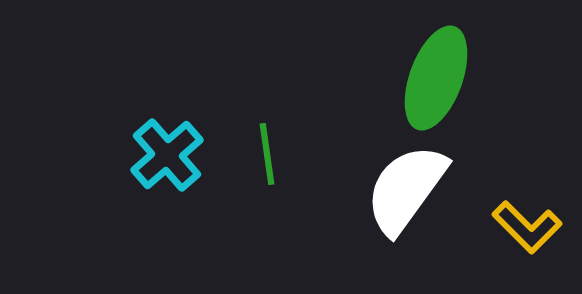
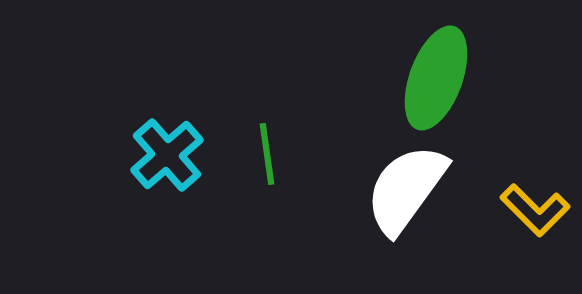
yellow L-shape: moved 8 px right, 17 px up
